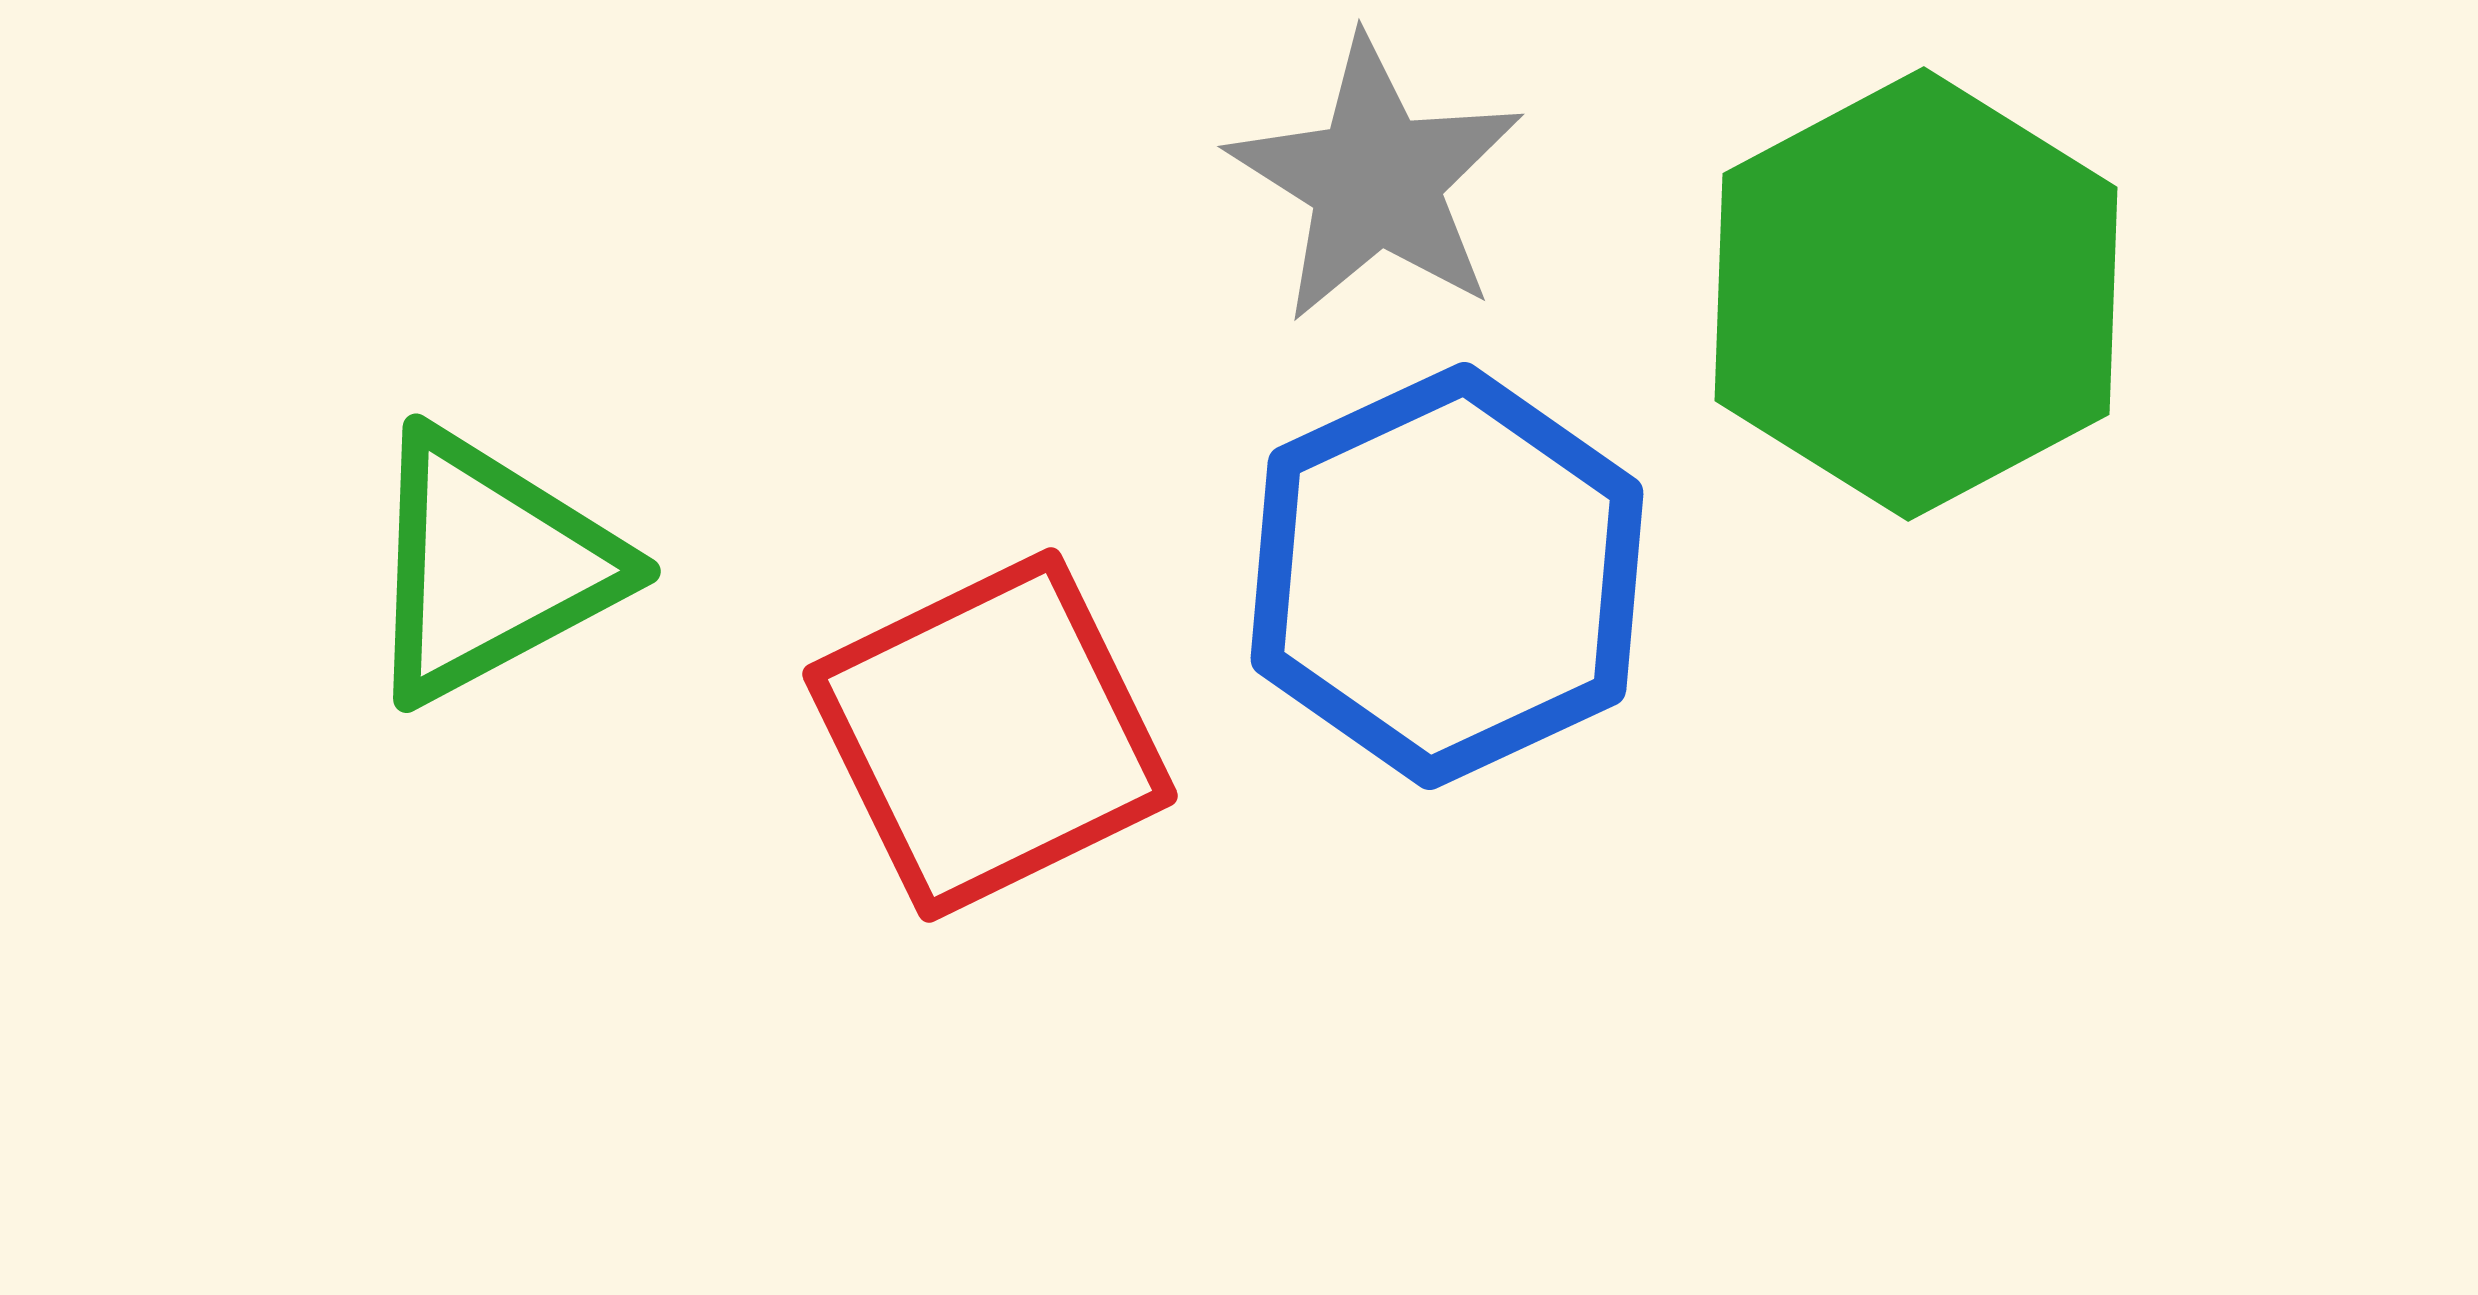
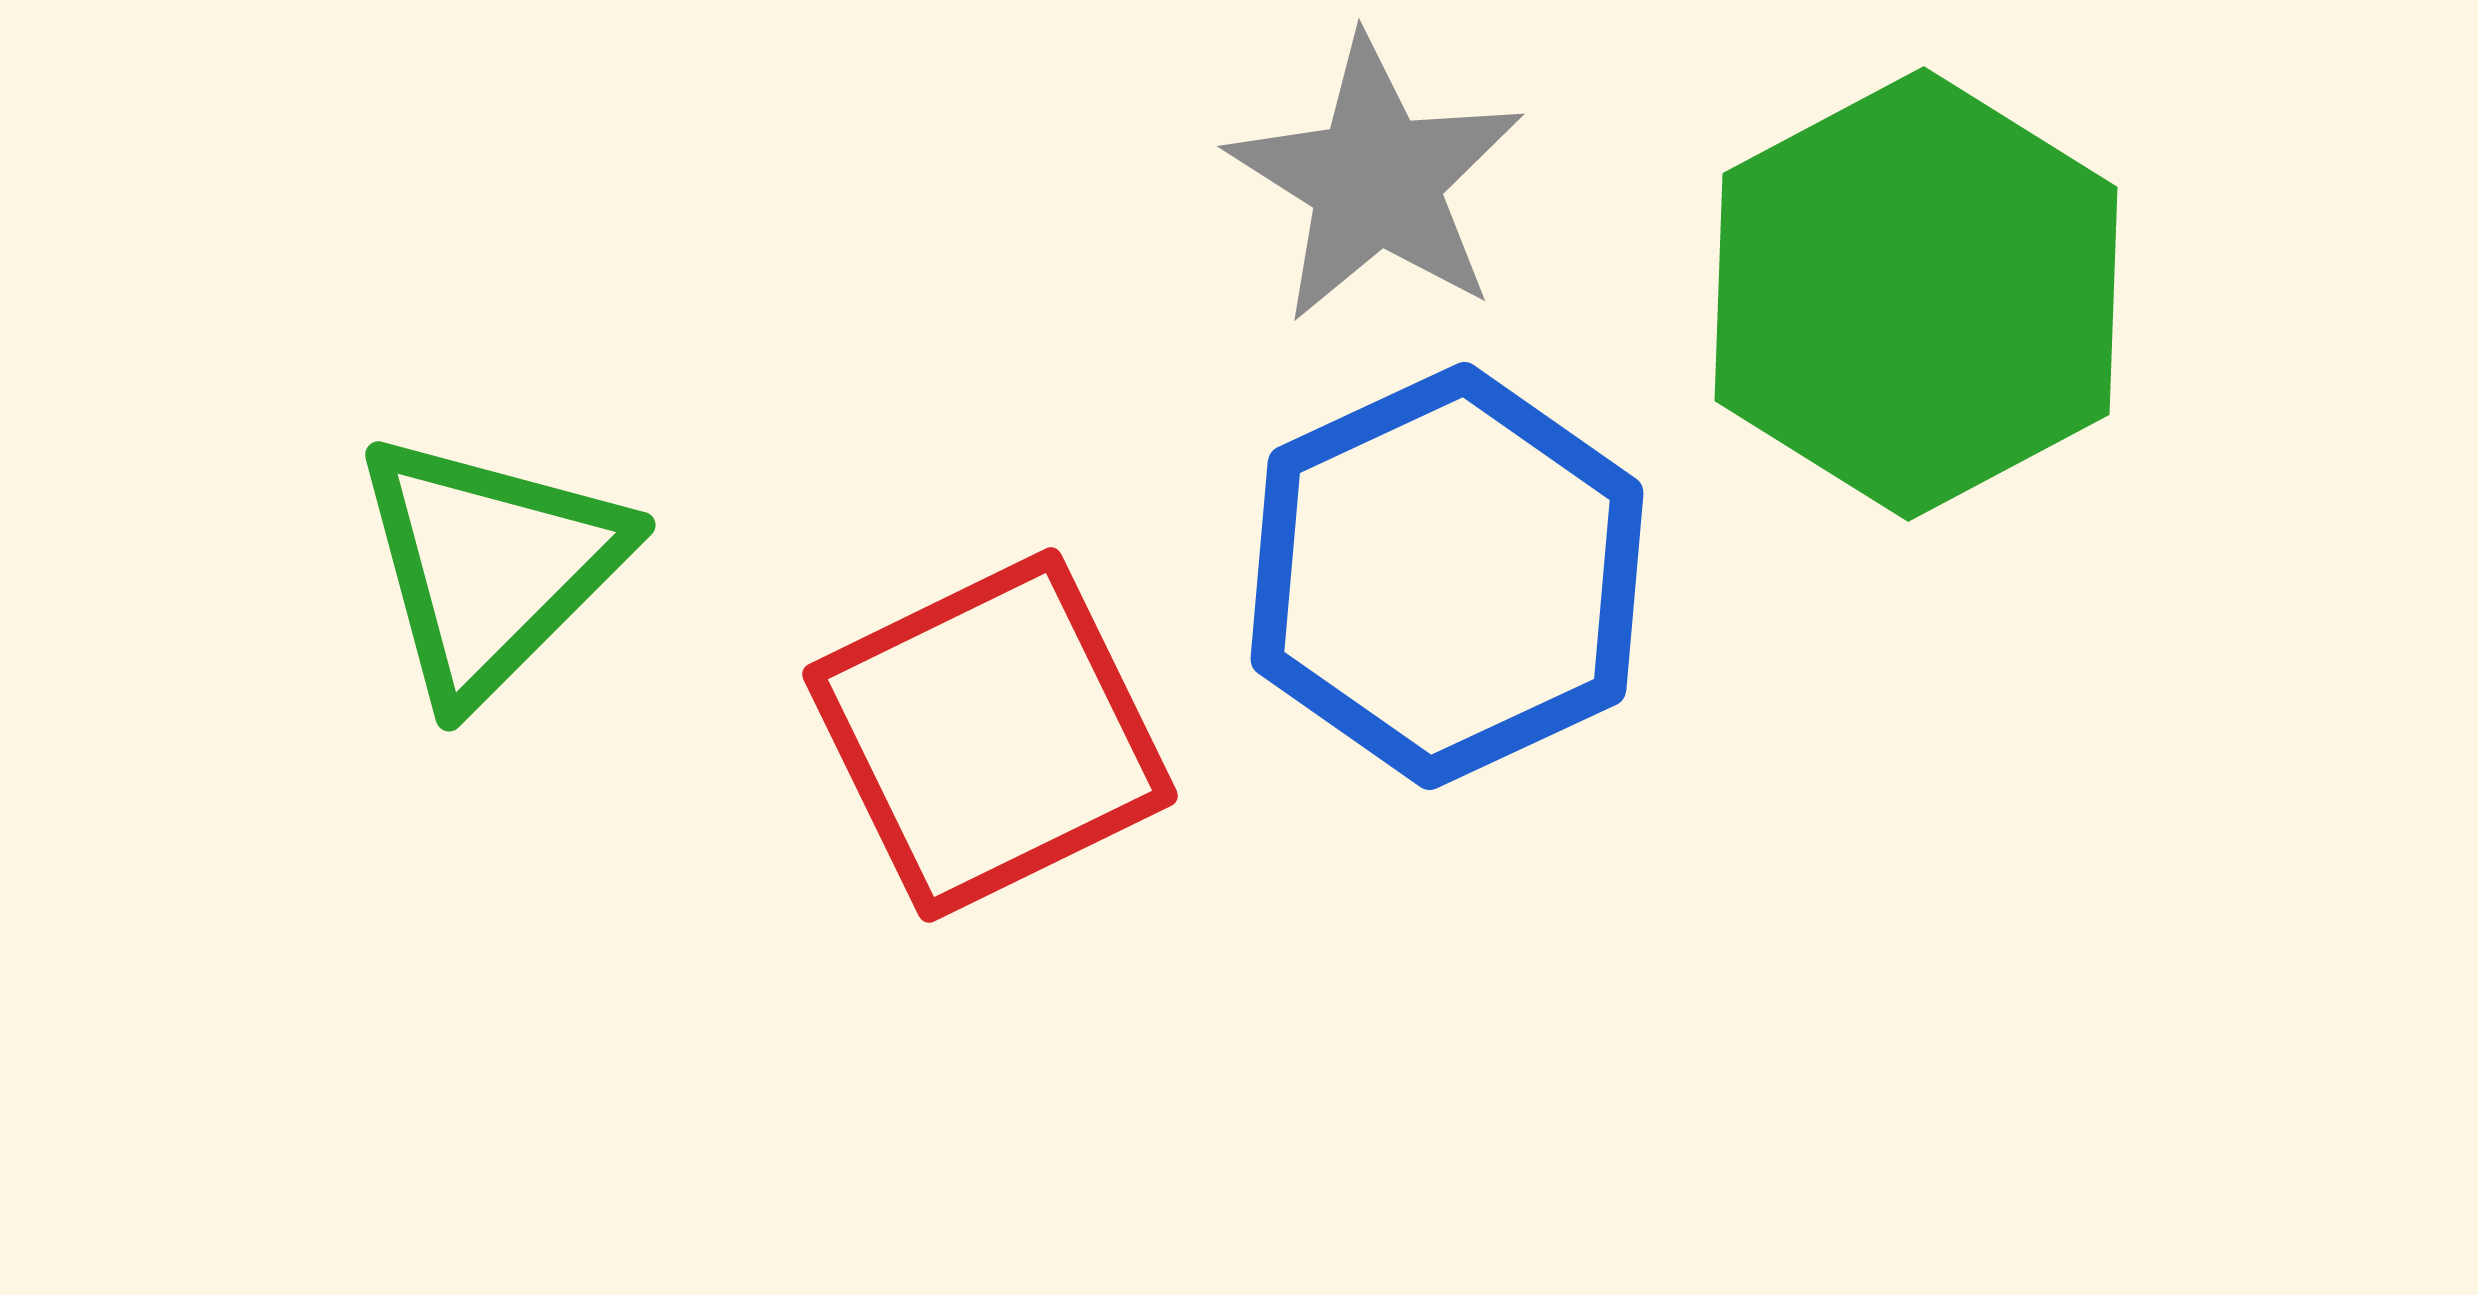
green triangle: rotated 17 degrees counterclockwise
